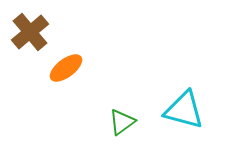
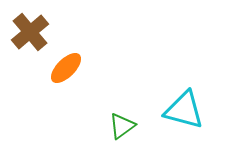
orange ellipse: rotated 8 degrees counterclockwise
green triangle: moved 4 px down
